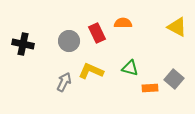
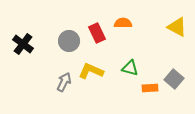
black cross: rotated 25 degrees clockwise
